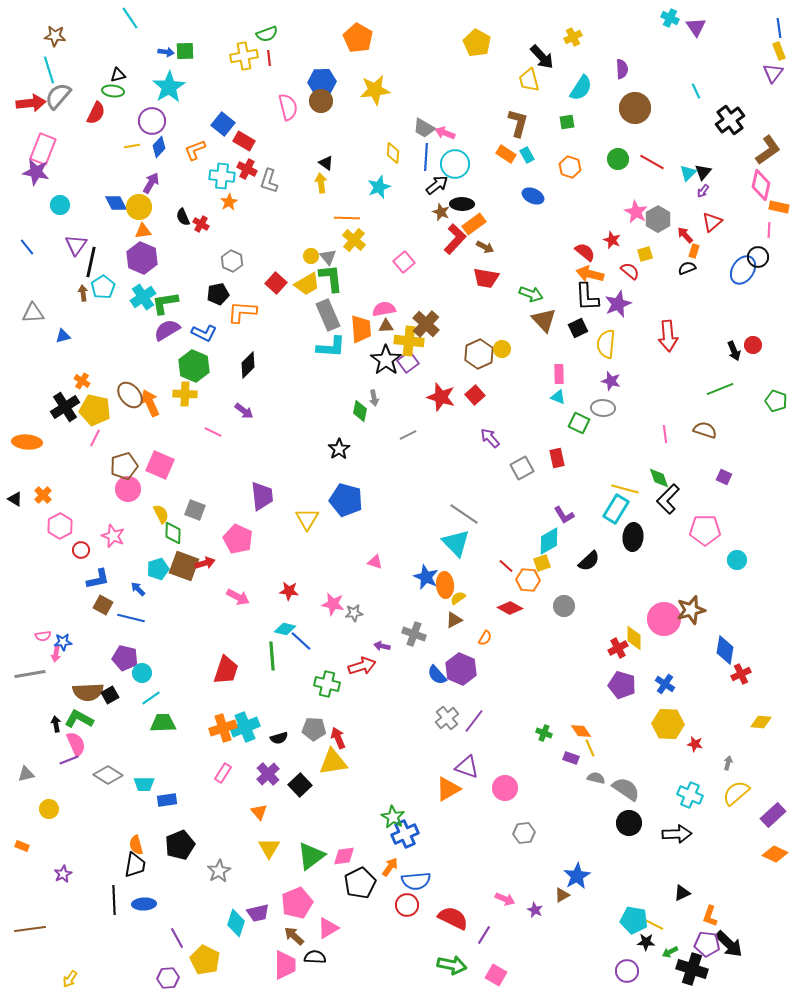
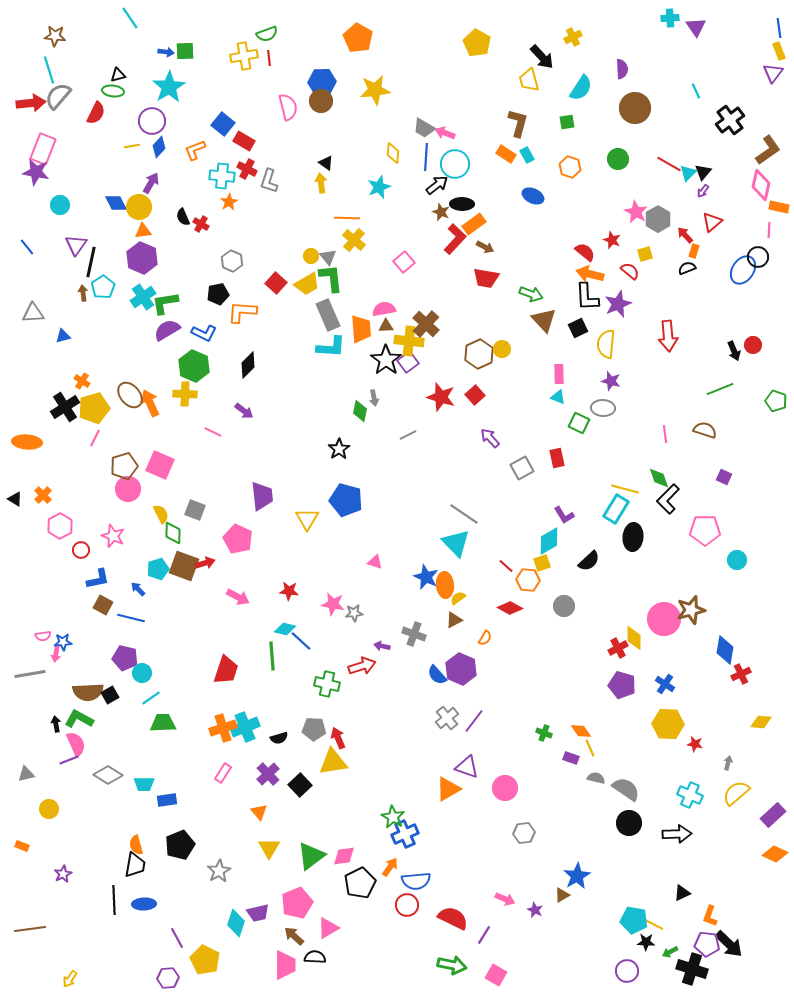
cyan cross at (670, 18): rotated 30 degrees counterclockwise
red line at (652, 162): moved 17 px right, 2 px down
yellow pentagon at (95, 410): moved 1 px left, 2 px up; rotated 28 degrees counterclockwise
